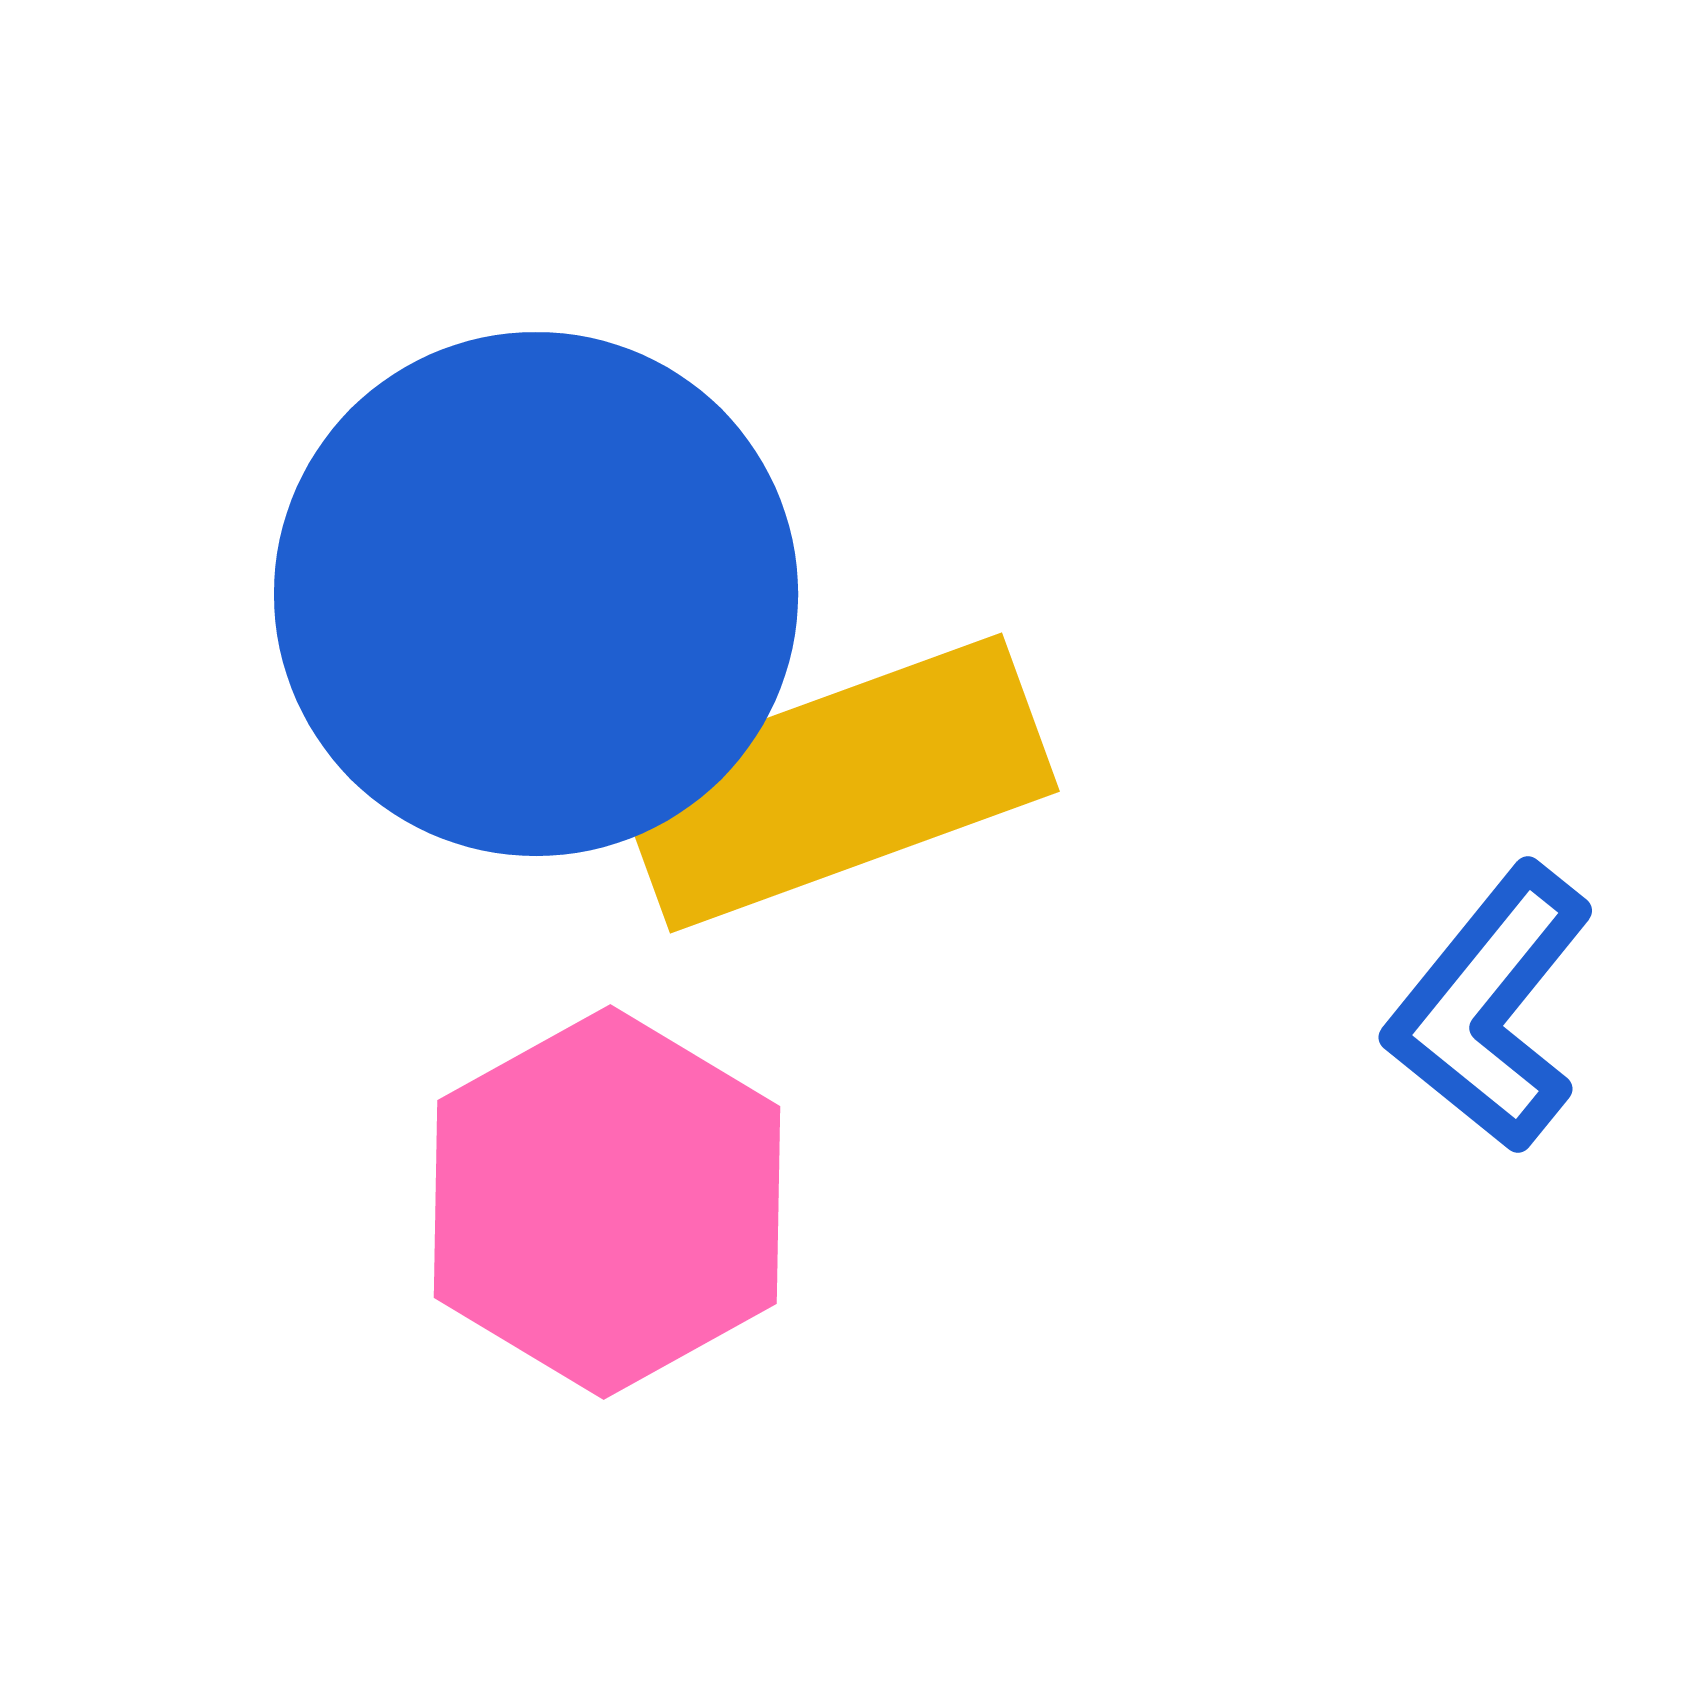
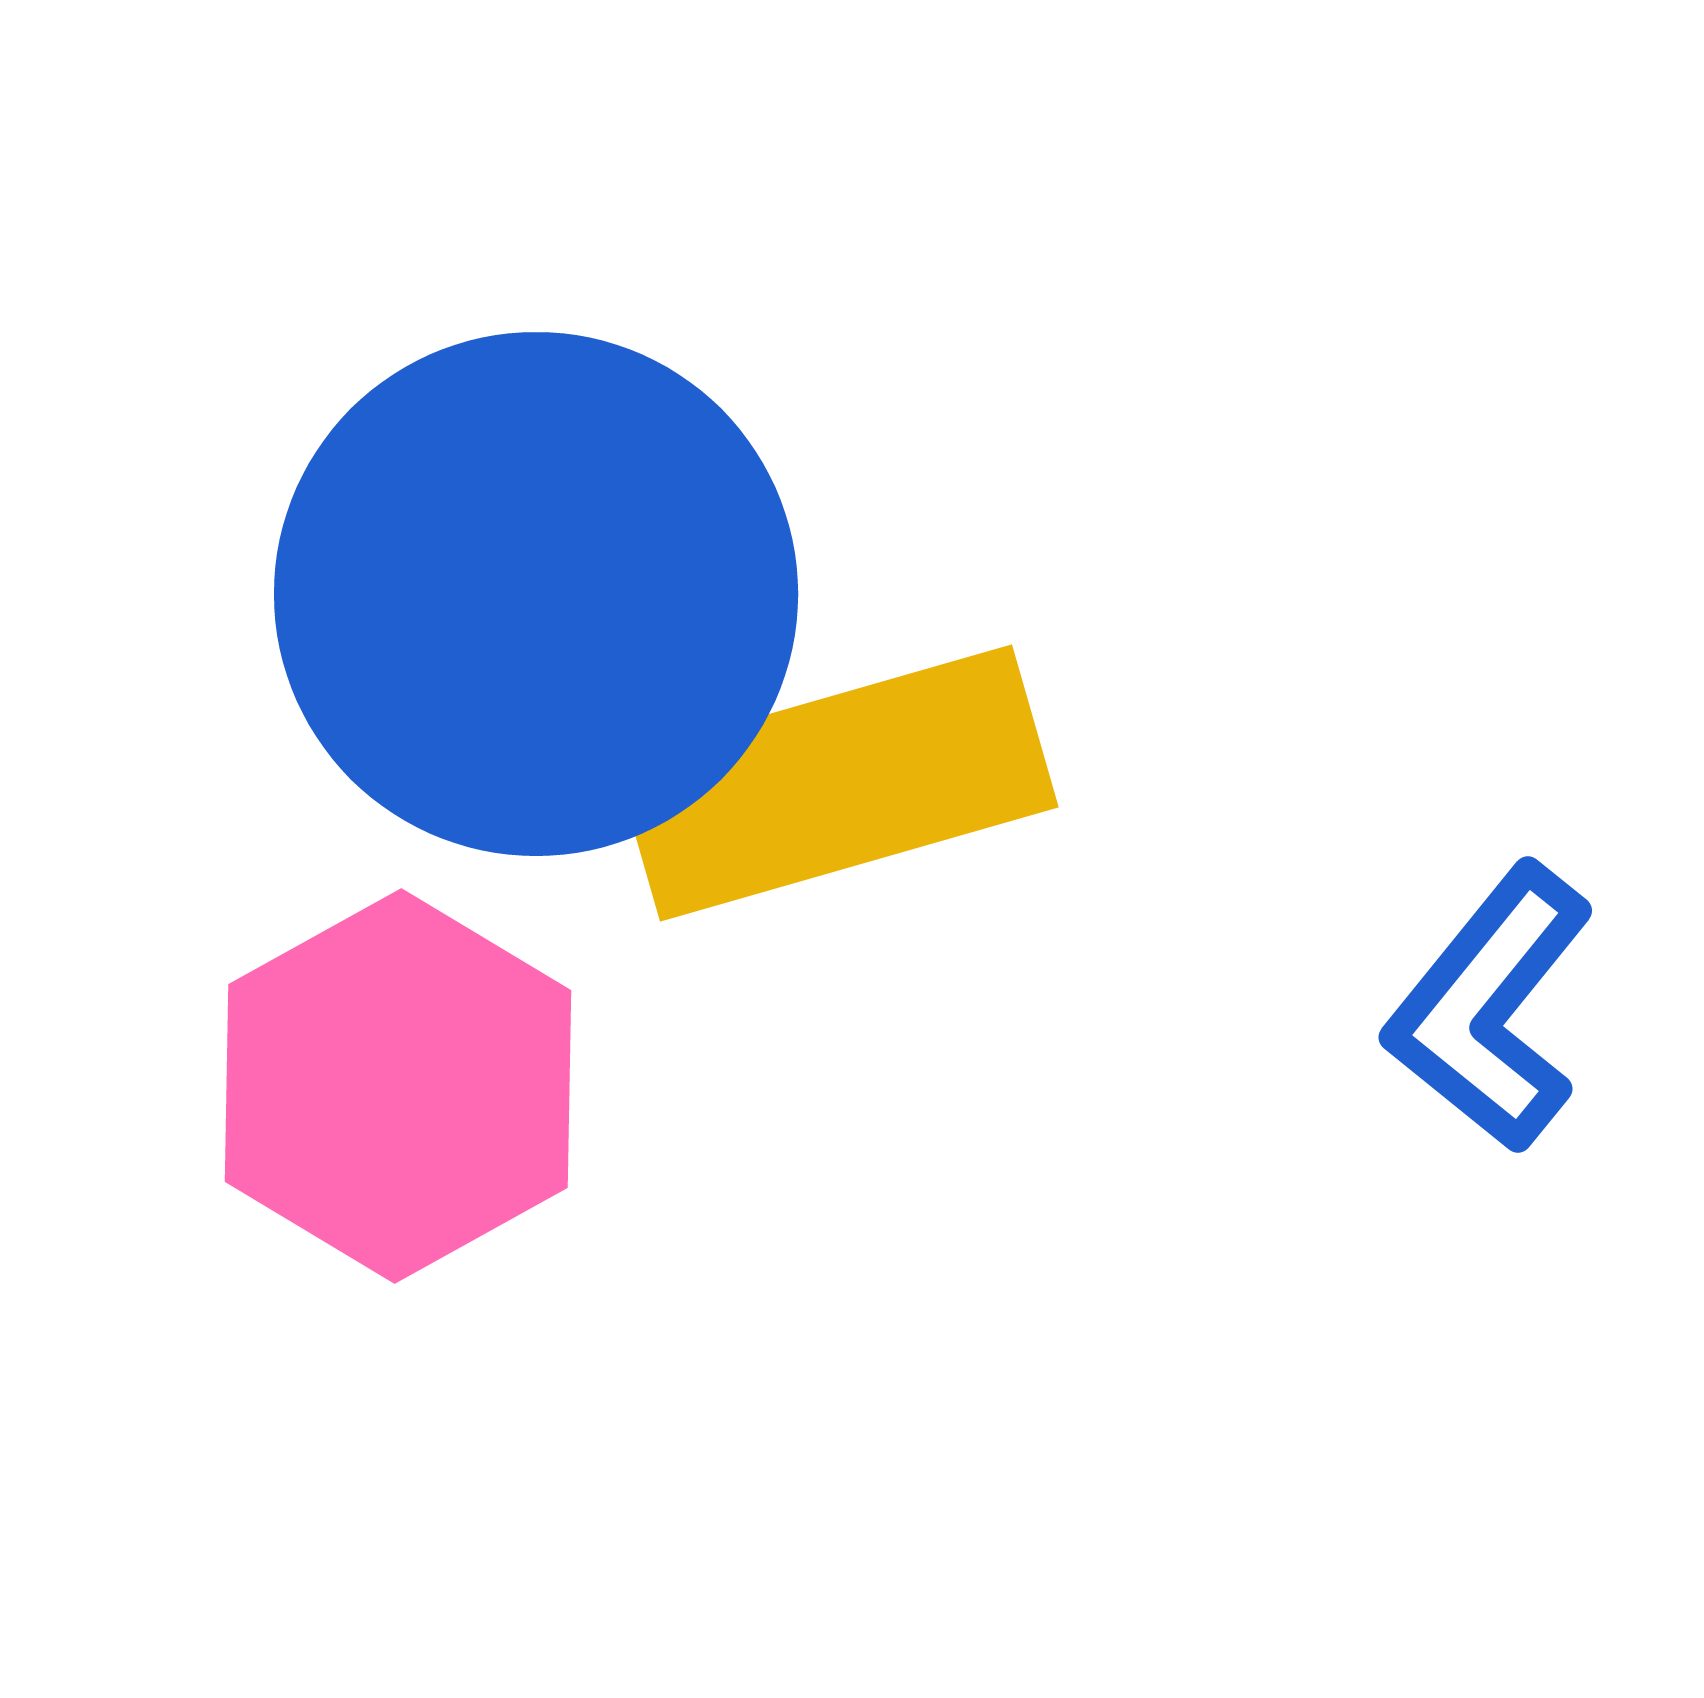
yellow rectangle: rotated 4 degrees clockwise
pink hexagon: moved 209 px left, 116 px up
